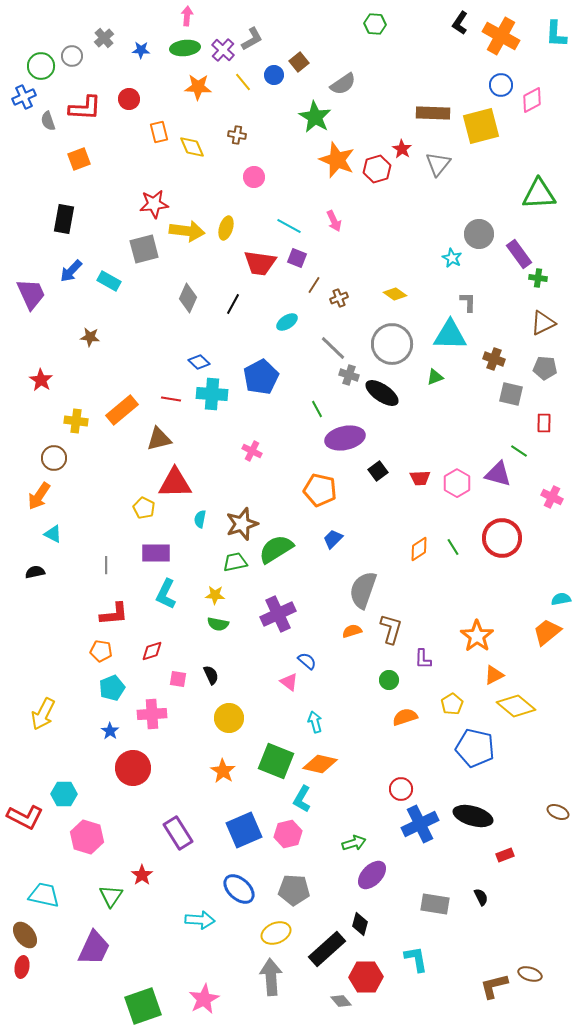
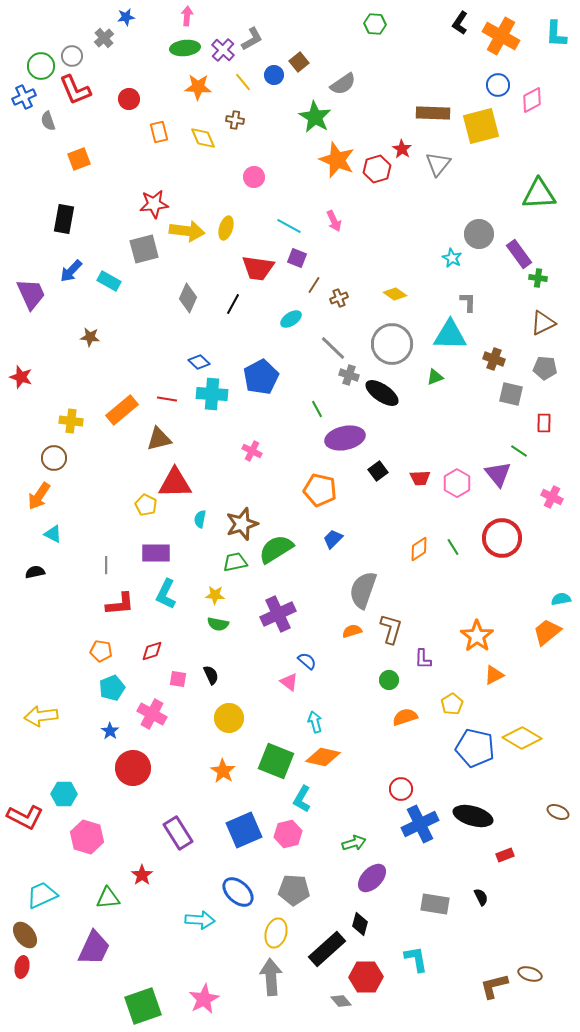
blue star at (141, 50): moved 15 px left, 33 px up; rotated 12 degrees counterclockwise
blue circle at (501, 85): moved 3 px left
red L-shape at (85, 108): moved 10 px left, 18 px up; rotated 64 degrees clockwise
brown cross at (237, 135): moved 2 px left, 15 px up
yellow diamond at (192, 147): moved 11 px right, 9 px up
red trapezoid at (260, 263): moved 2 px left, 5 px down
cyan ellipse at (287, 322): moved 4 px right, 3 px up
red star at (41, 380): moved 20 px left, 3 px up; rotated 15 degrees counterclockwise
red line at (171, 399): moved 4 px left
yellow cross at (76, 421): moved 5 px left
purple triangle at (498, 474): rotated 36 degrees clockwise
yellow pentagon at (144, 508): moved 2 px right, 3 px up
red L-shape at (114, 614): moved 6 px right, 10 px up
yellow diamond at (516, 706): moved 6 px right, 32 px down; rotated 9 degrees counterclockwise
yellow arrow at (43, 714): moved 2 px left, 2 px down; rotated 56 degrees clockwise
pink cross at (152, 714): rotated 32 degrees clockwise
orange diamond at (320, 764): moved 3 px right, 7 px up
purple ellipse at (372, 875): moved 3 px down
blue ellipse at (239, 889): moved 1 px left, 3 px down
cyan trapezoid at (44, 895): moved 2 px left; rotated 36 degrees counterclockwise
green triangle at (111, 896): moved 3 px left, 2 px down; rotated 50 degrees clockwise
yellow ellipse at (276, 933): rotated 52 degrees counterclockwise
